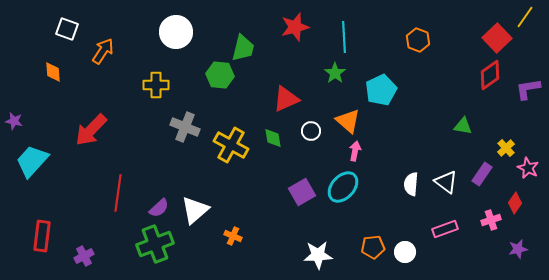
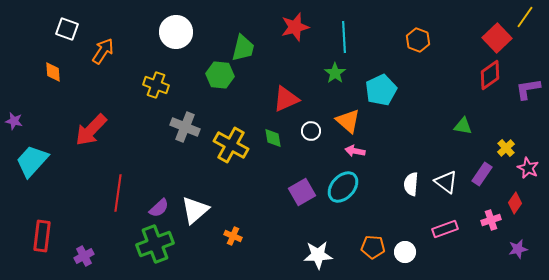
yellow cross at (156, 85): rotated 20 degrees clockwise
pink arrow at (355, 151): rotated 90 degrees counterclockwise
orange pentagon at (373, 247): rotated 10 degrees clockwise
